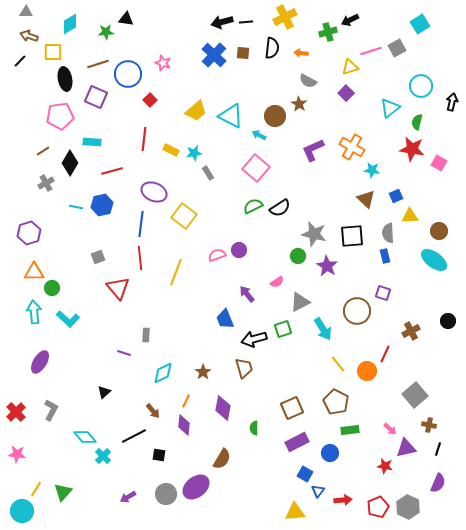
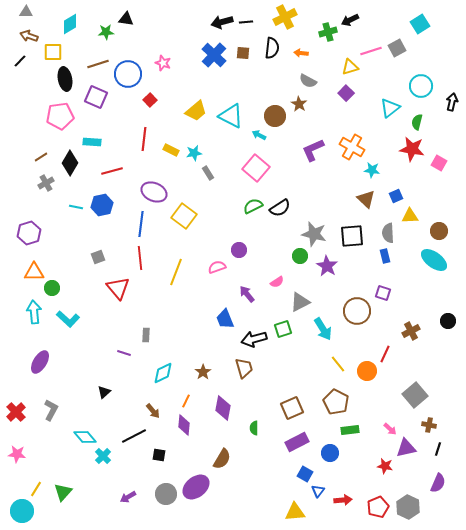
brown line at (43, 151): moved 2 px left, 6 px down
pink semicircle at (217, 255): moved 12 px down
green circle at (298, 256): moved 2 px right
